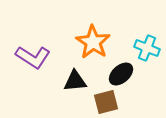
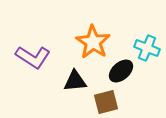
black ellipse: moved 3 px up
